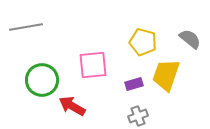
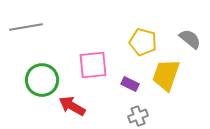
purple rectangle: moved 4 px left; rotated 42 degrees clockwise
